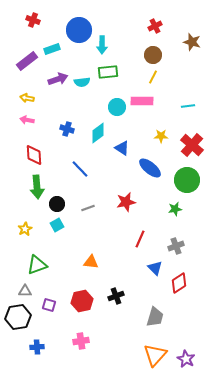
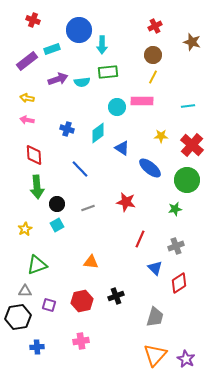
red star at (126, 202): rotated 24 degrees clockwise
